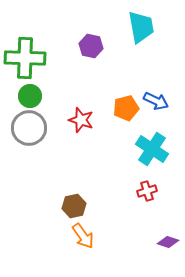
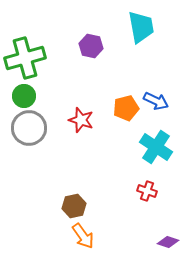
green cross: rotated 18 degrees counterclockwise
green circle: moved 6 px left
cyan cross: moved 4 px right, 2 px up
red cross: rotated 36 degrees clockwise
